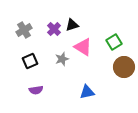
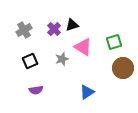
green square: rotated 14 degrees clockwise
brown circle: moved 1 px left, 1 px down
blue triangle: rotated 21 degrees counterclockwise
